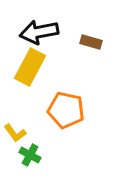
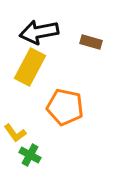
orange pentagon: moved 1 px left, 3 px up
